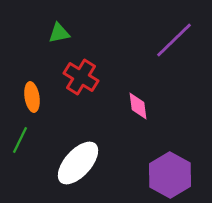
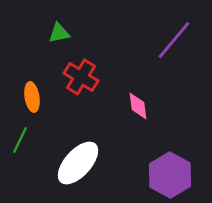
purple line: rotated 6 degrees counterclockwise
